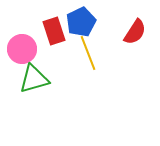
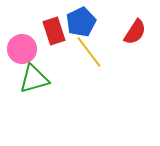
yellow line: moved 1 px right, 1 px up; rotated 16 degrees counterclockwise
